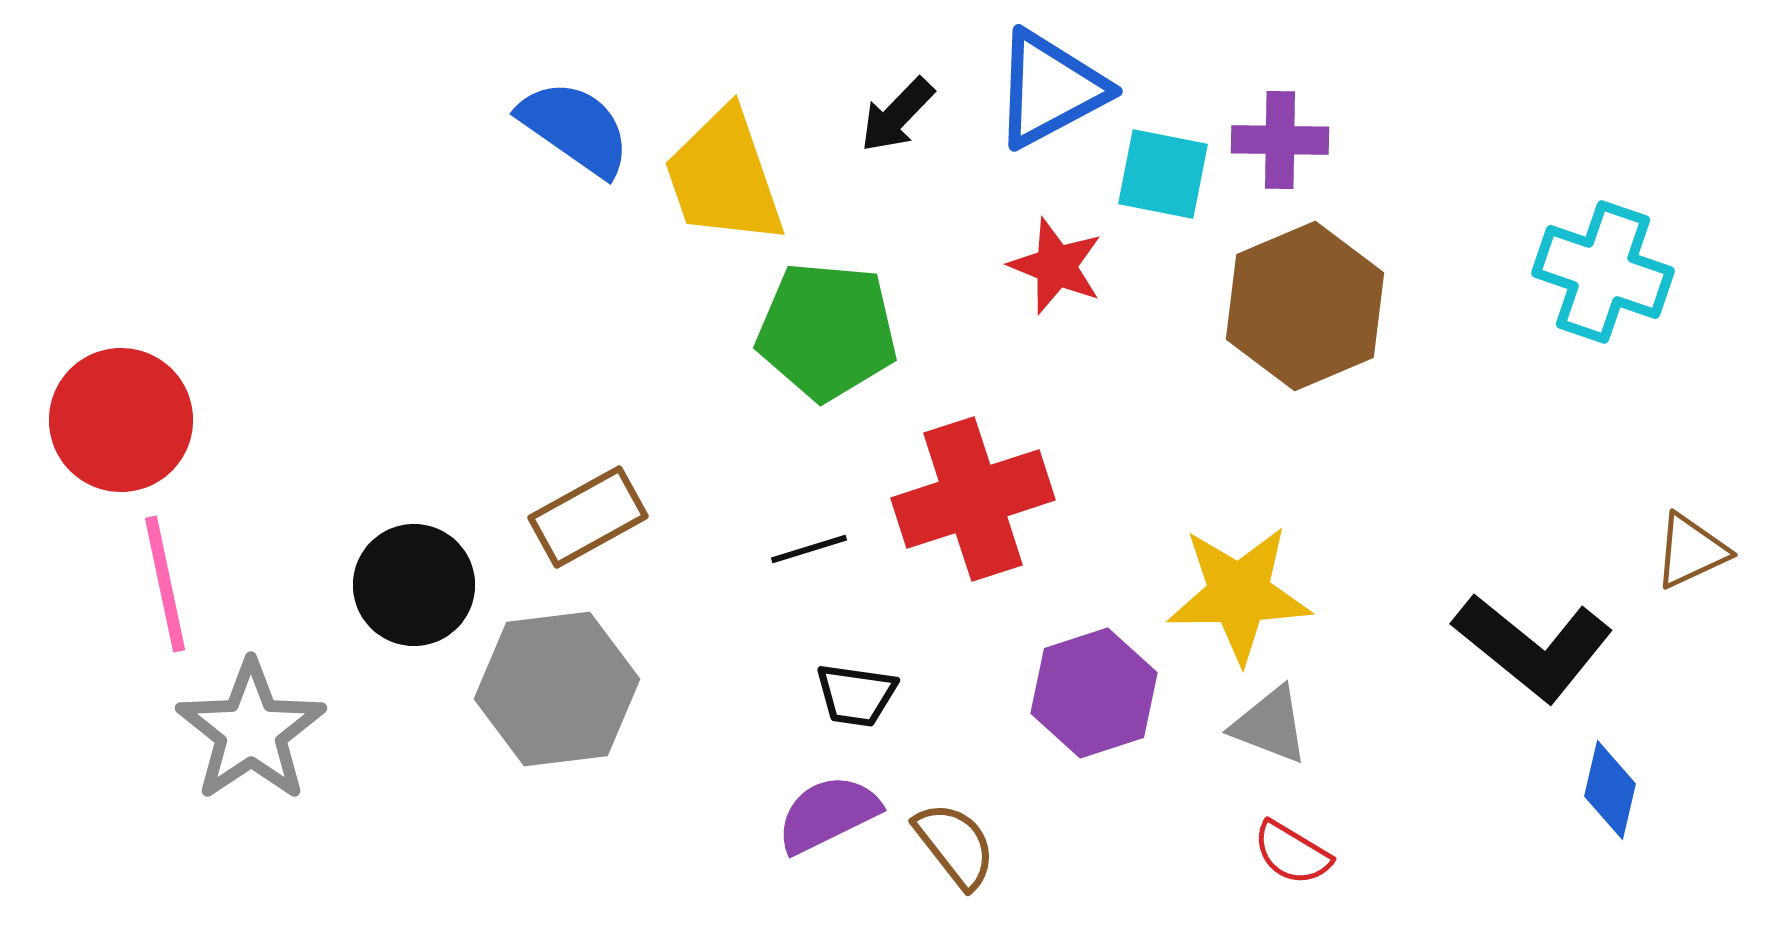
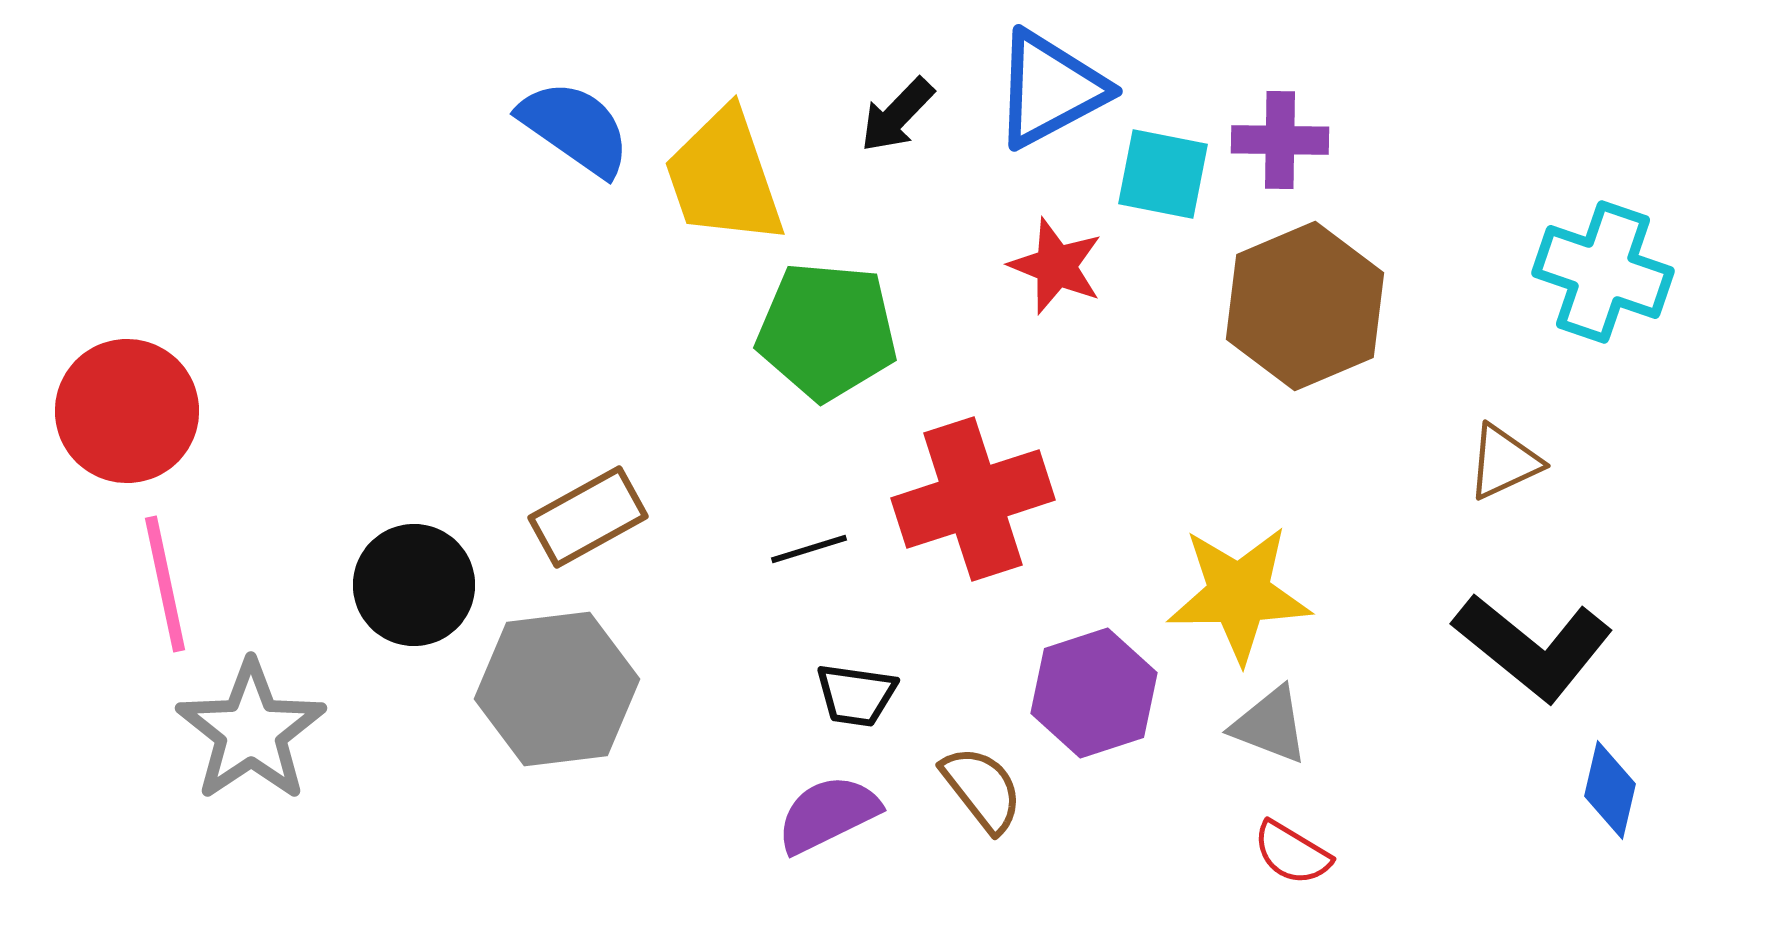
red circle: moved 6 px right, 9 px up
brown triangle: moved 187 px left, 89 px up
brown semicircle: moved 27 px right, 56 px up
